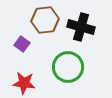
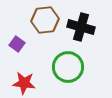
purple square: moved 5 px left
